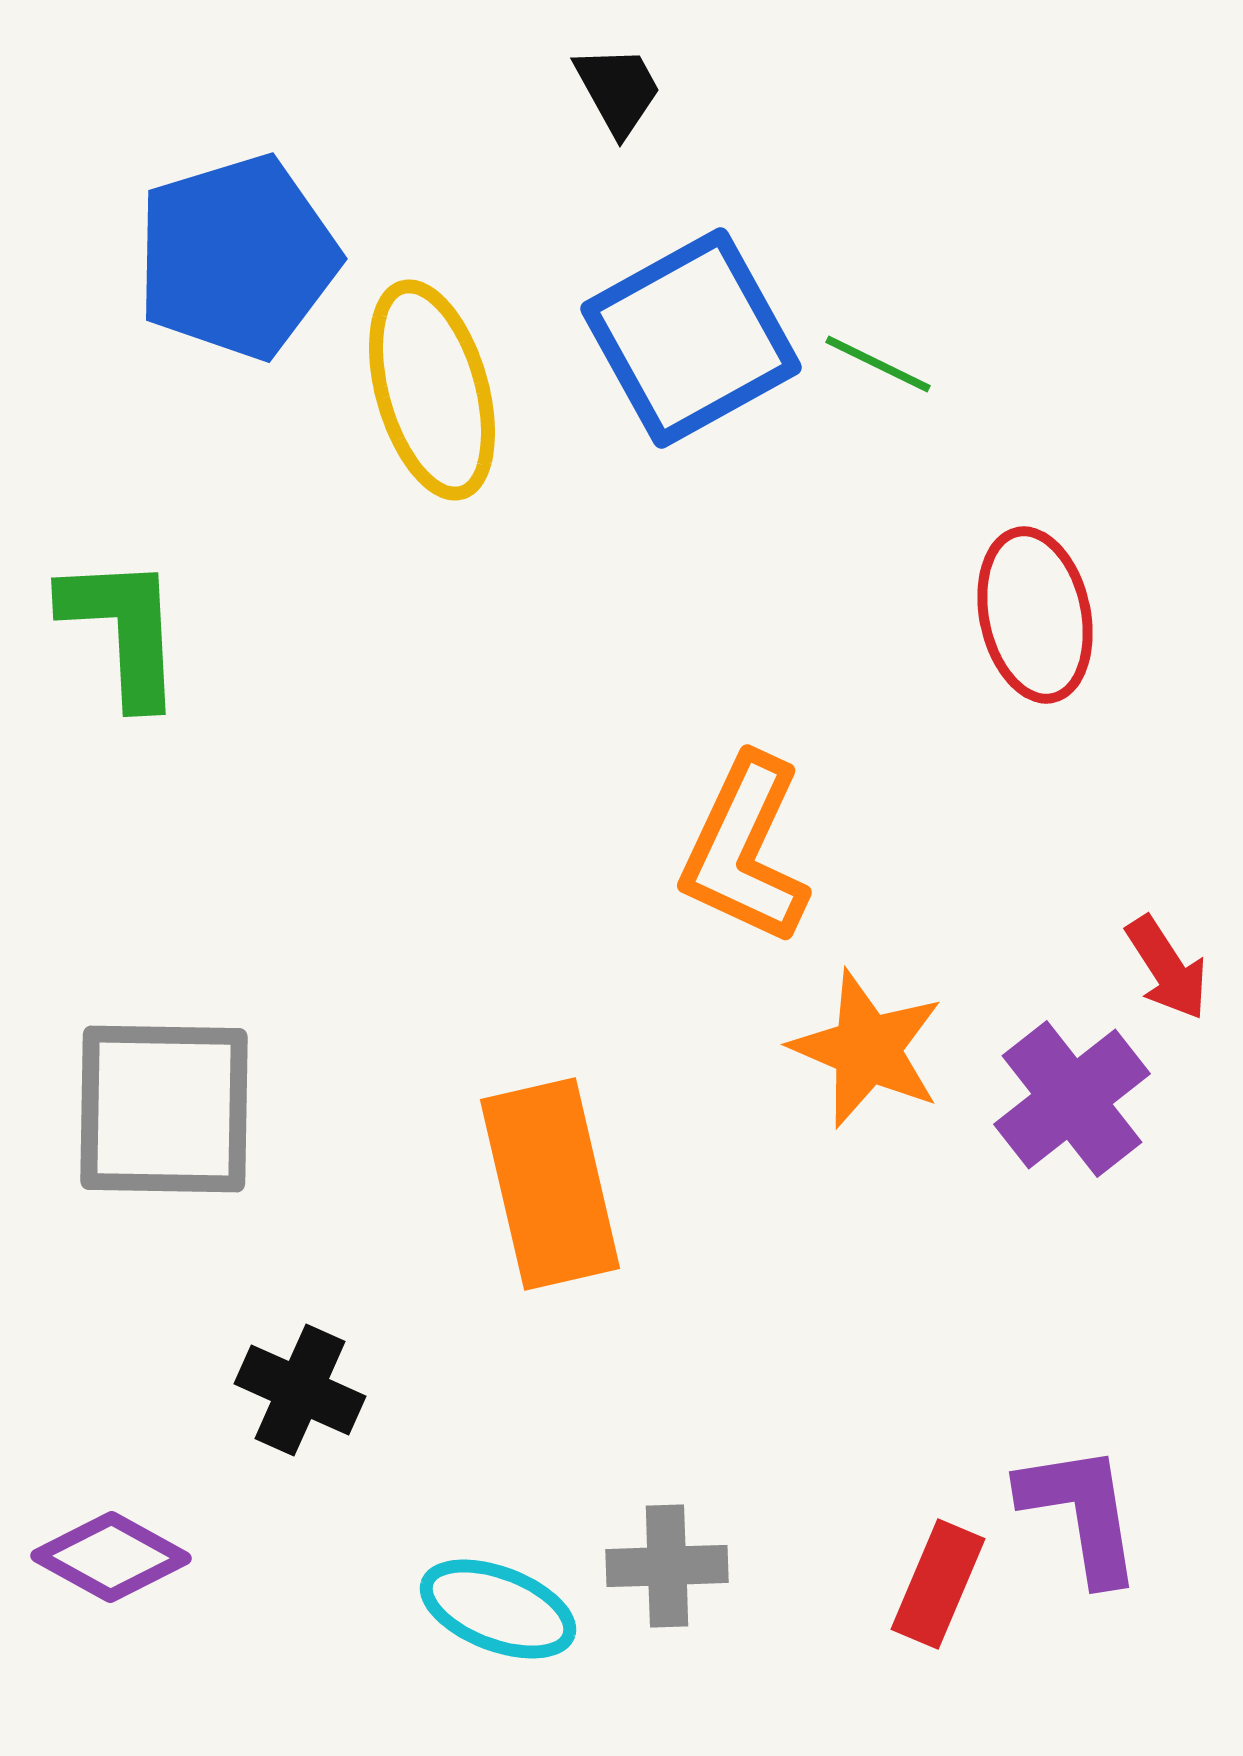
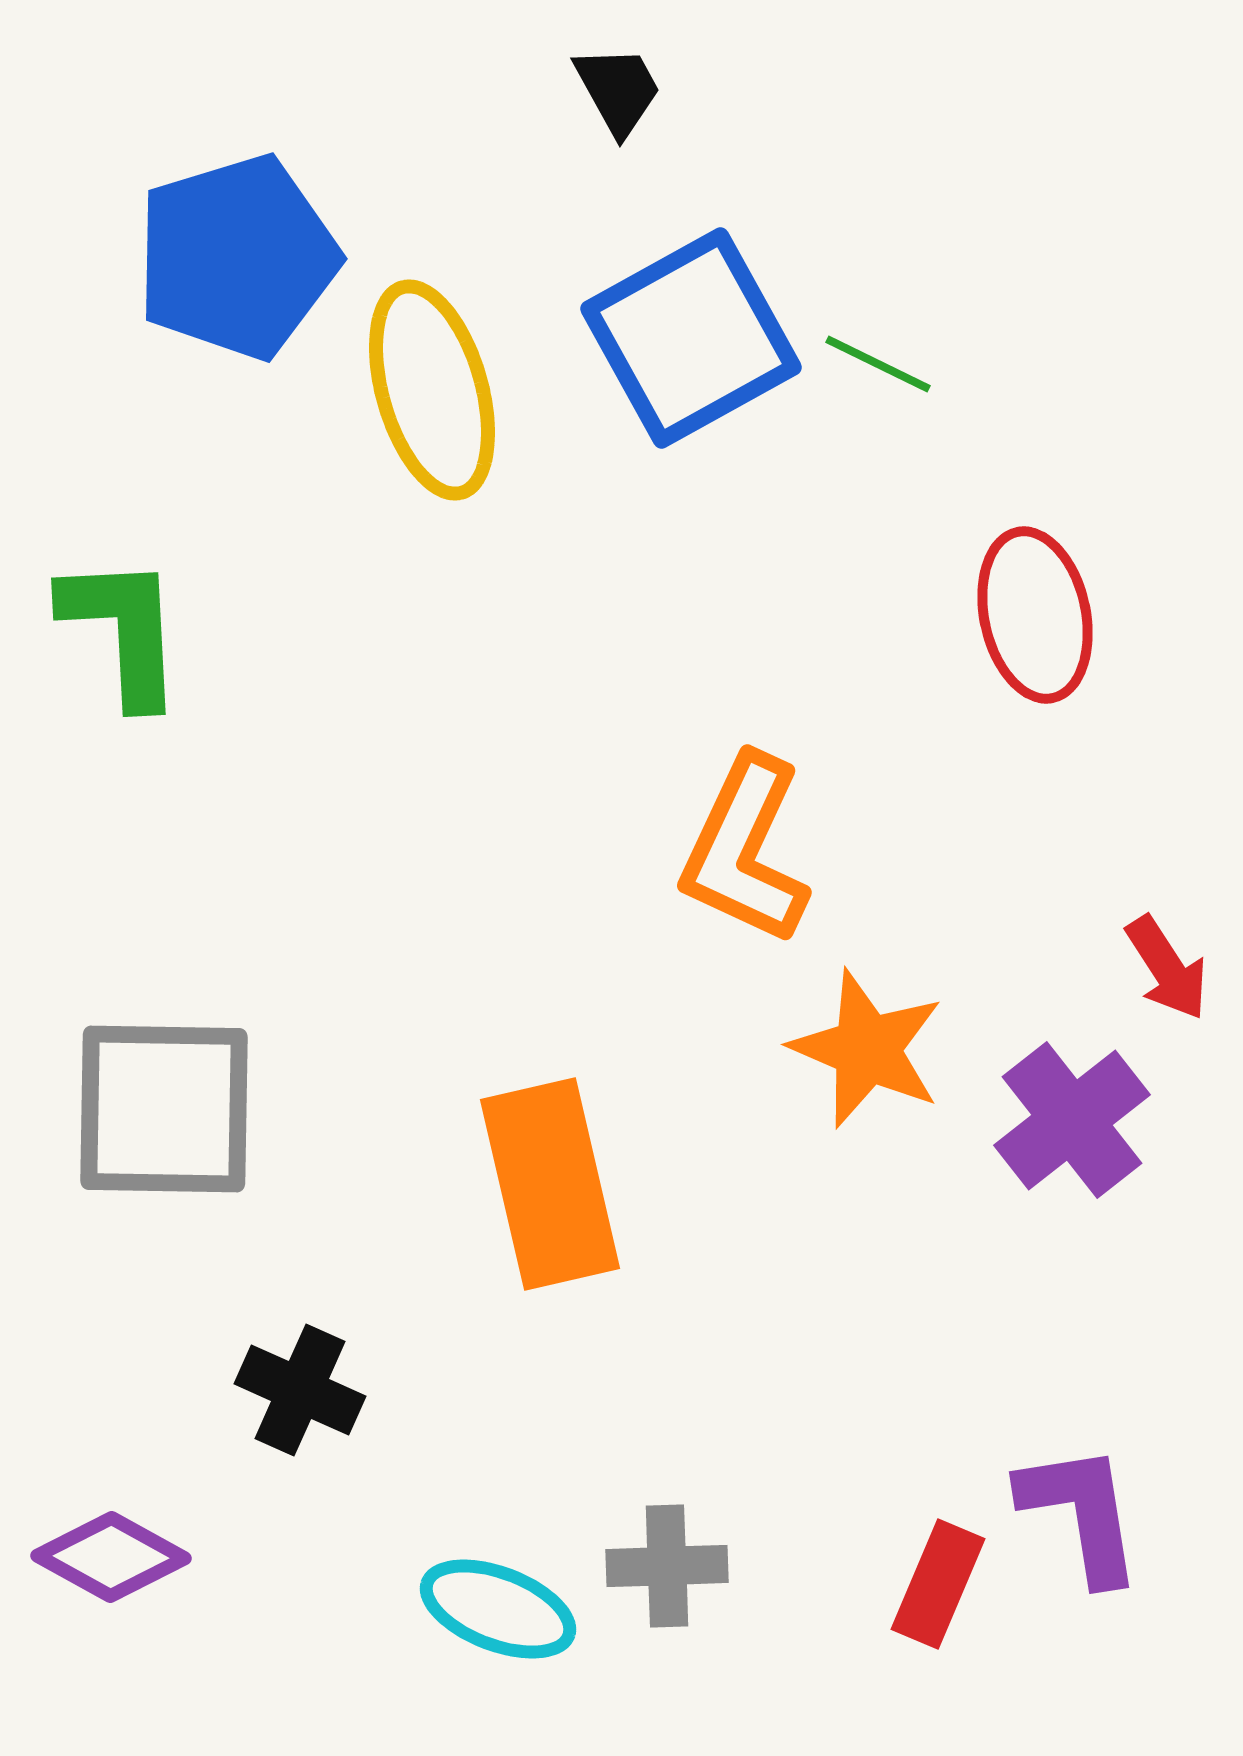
purple cross: moved 21 px down
